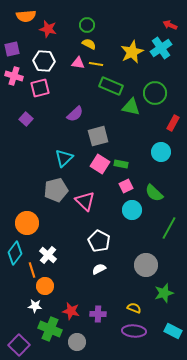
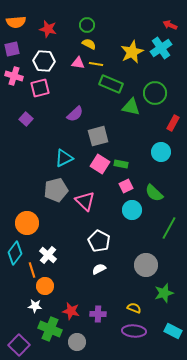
orange semicircle at (26, 16): moved 10 px left, 6 px down
green rectangle at (111, 86): moved 2 px up
cyan triangle at (64, 158): rotated 18 degrees clockwise
